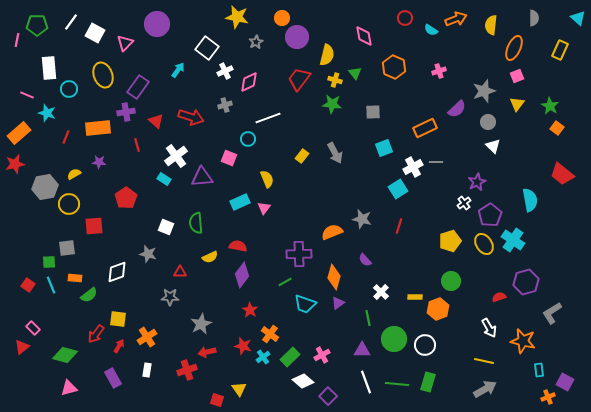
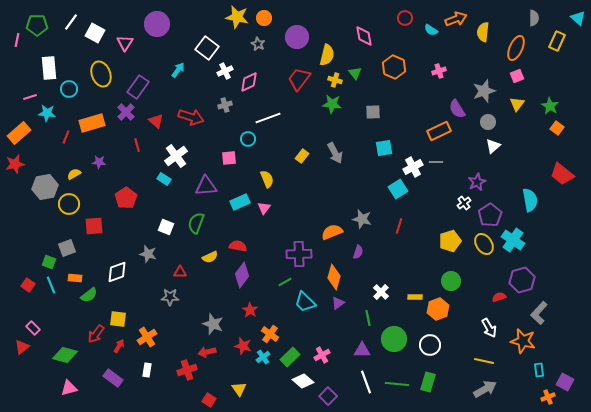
orange circle at (282, 18): moved 18 px left
yellow semicircle at (491, 25): moved 8 px left, 7 px down
gray star at (256, 42): moved 2 px right, 2 px down; rotated 16 degrees counterclockwise
pink triangle at (125, 43): rotated 12 degrees counterclockwise
orange ellipse at (514, 48): moved 2 px right
yellow rectangle at (560, 50): moved 3 px left, 9 px up
yellow ellipse at (103, 75): moved 2 px left, 1 px up
pink line at (27, 95): moved 3 px right, 2 px down; rotated 40 degrees counterclockwise
purple semicircle at (457, 109): rotated 102 degrees clockwise
purple cross at (126, 112): rotated 36 degrees counterclockwise
cyan star at (47, 113): rotated 12 degrees counterclockwise
orange rectangle at (98, 128): moved 6 px left, 5 px up; rotated 10 degrees counterclockwise
orange rectangle at (425, 128): moved 14 px right, 3 px down
white triangle at (493, 146): rotated 35 degrees clockwise
cyan square at (384, 148): rotated 12 degrees clockwise
pink square at (229, 158): rotated 28 degrees counterclockwise
purple triangle at (202, 177): moved 4 px right, 9 px down
green semicircle at (196, 223): rotated 25 degrees clockwise
gray square at (67, 248): rotated 12 degrees counterclockwise
purple semicircle at (365, 260): moved 7 px left, 8 px up; rotated 120 degrees counterclockwise
green square at (49, 262): rotated 24 degrees clockwise
purple hexagon at (526, 282): moved 4 px left, 2 px up
cyan trapezoid at (305, 304): moved 2 px up; rotated 25 degrees clockwise
gray L-shape at (552, 313): moved 13 px left; rotated 15 degrees counterclockwise
gray star at (201, 324): moved 12 px right; rotated 25 degrees counterclockwise
white circle at (425, 345): moved 5 px right
purple rectangle at (113, 378): rotated 24 degrees counterclockwise
red square at (217, 400): moved 8 px left; rotated 16 degrees clockwise
